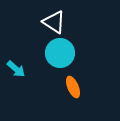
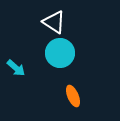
cyan arrow: moved 1 px up
orange ellipse: moved 9 px down
